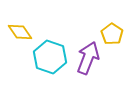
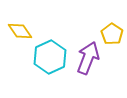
yellow diamond: moved 1 px up
cyan hexagon: rotated 16 degrees clockwise
